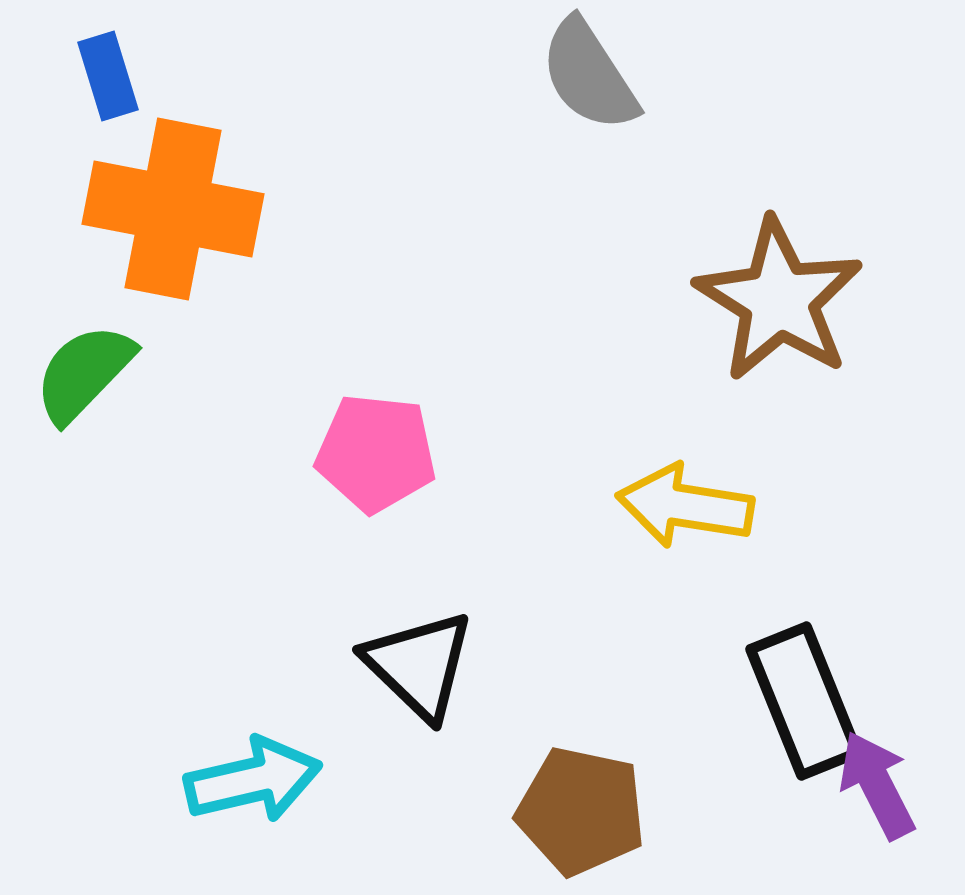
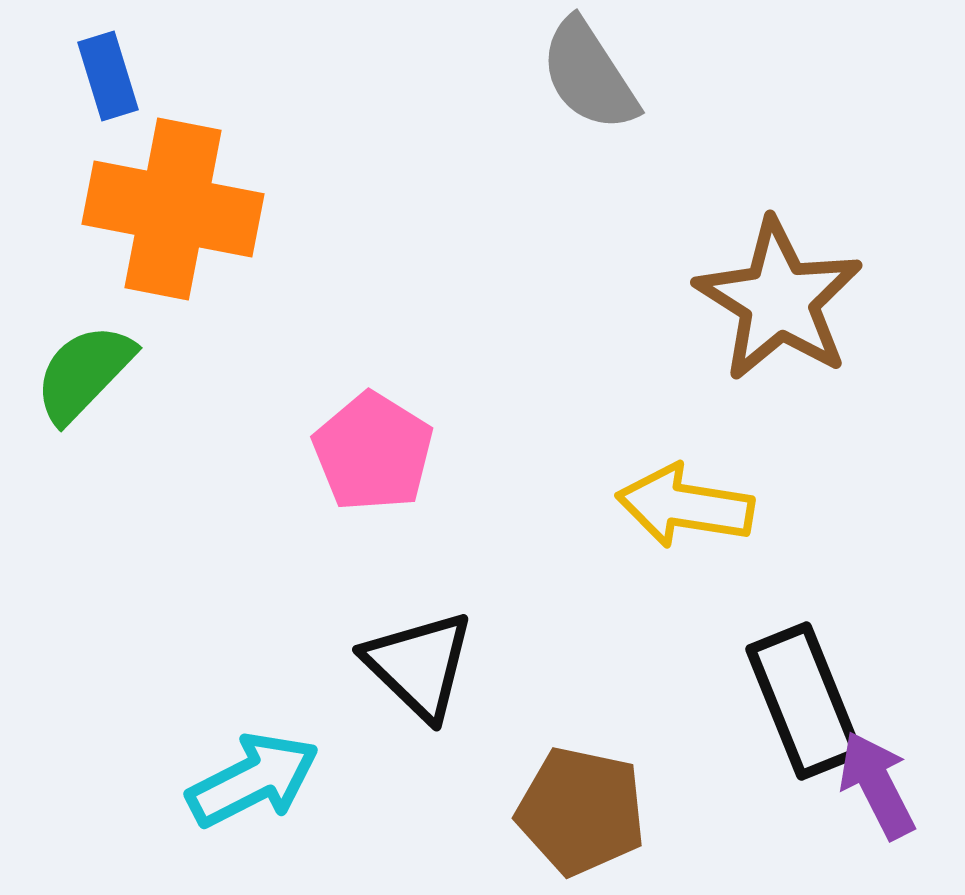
pink pentagon: moved 3 px left, 1 px up; rotated 26 degrees clockwise
cyan arrow: rotated 14 degrees counterclockwise
